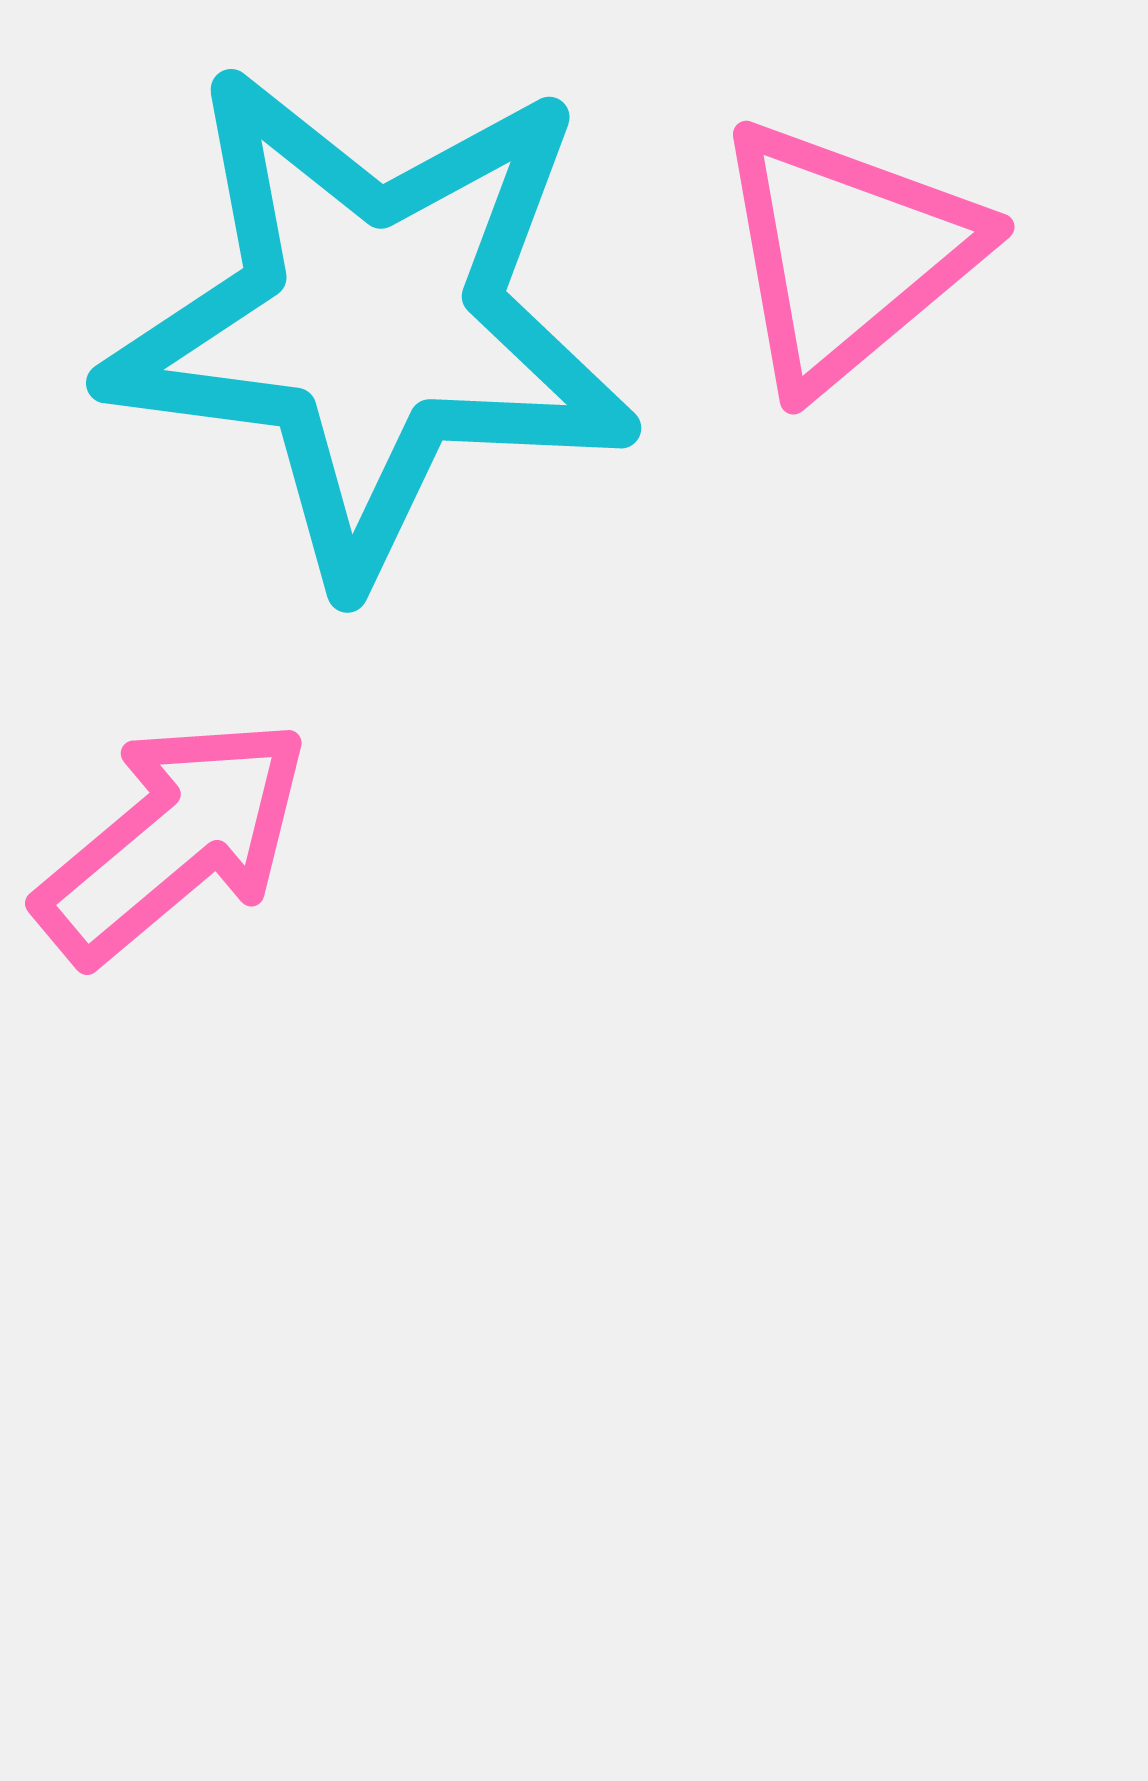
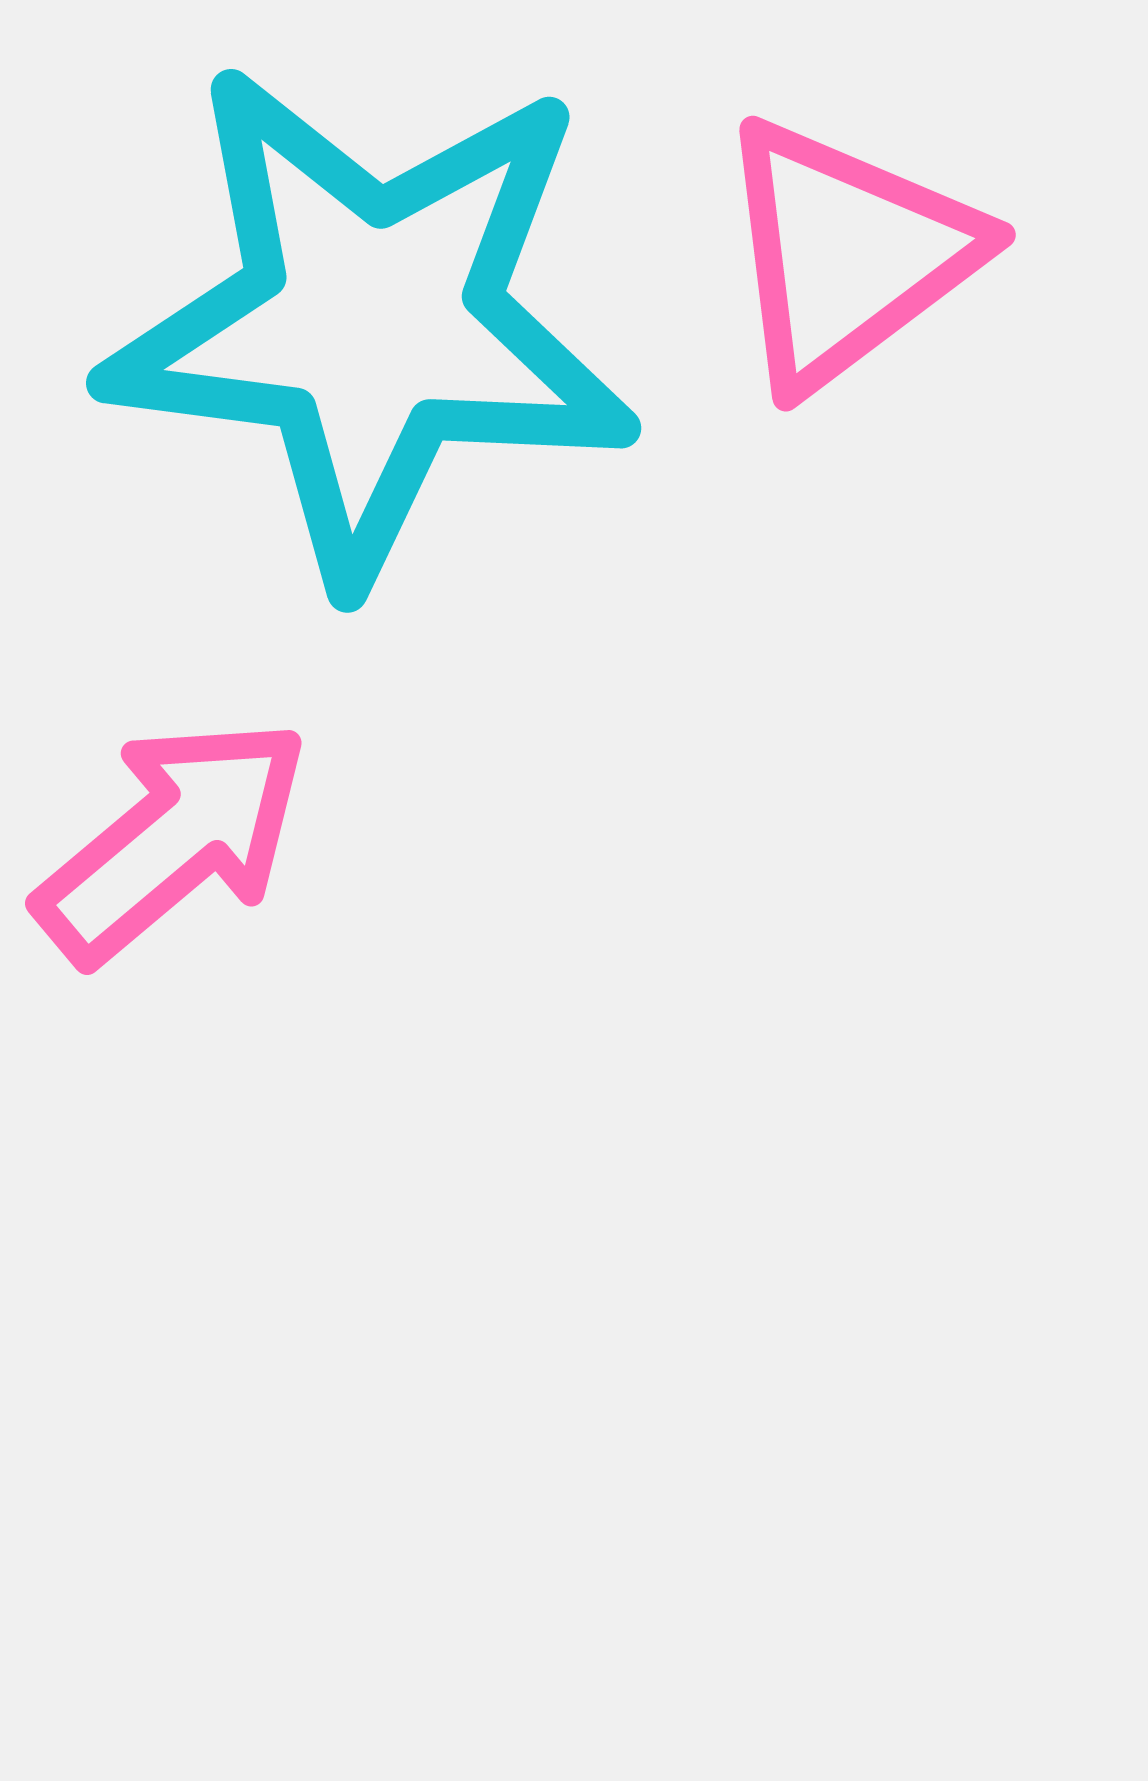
pink triangle: rotated 3 degrees clockwise
